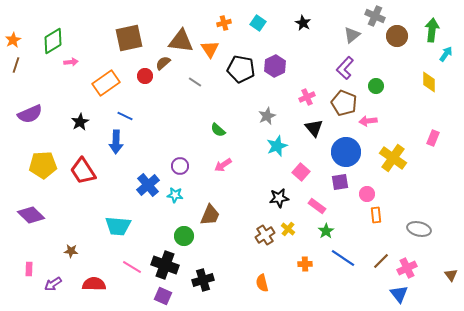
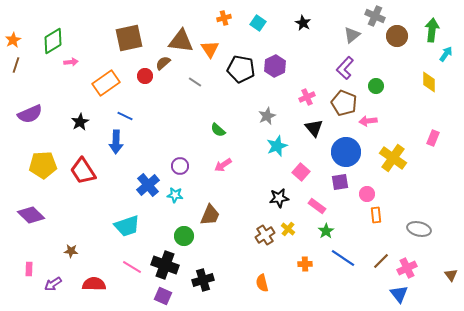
orange cross at (224, 23): moved 5 px up
cyan trapezoid at (118, 226): moved 9 px right; rotated 24 degrees counterclockwise
